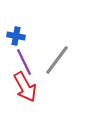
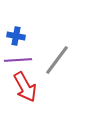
purple line: moved 6 px left, 2 px up; rotated 68 degrees counterclockwise
